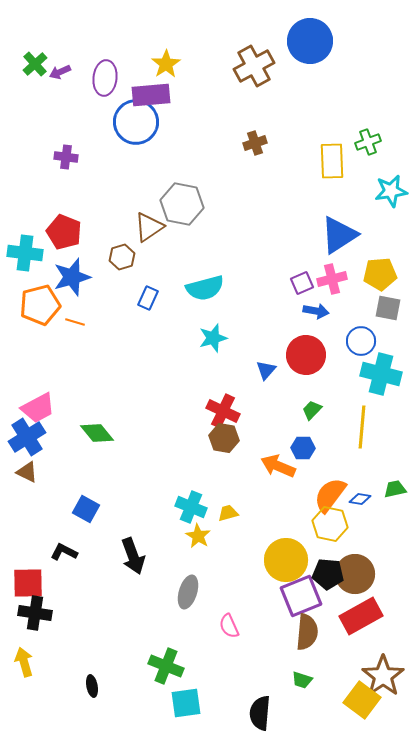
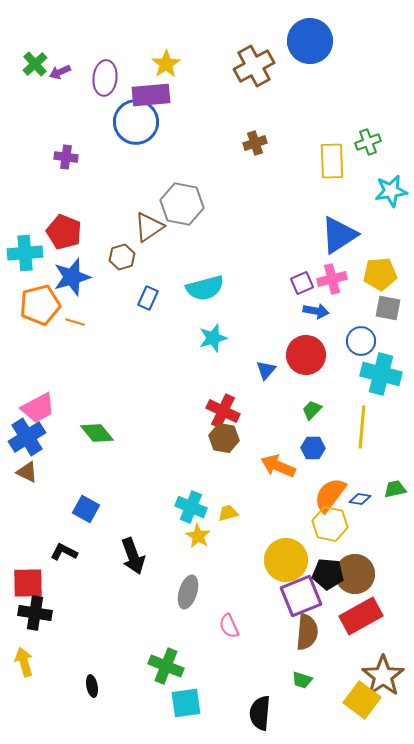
cyan cross at (25, 253): rotated 12 degrees counterclockwise
blue hexagon at (303, 448): moved 10 px right
